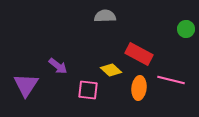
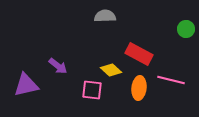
purple triangle: rotated 44 degrees clockwise
pink square: moved 4 px right
